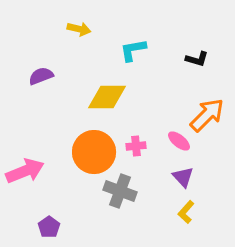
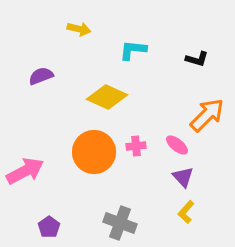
cyan L-shape: rotated 16 degrees clockwise
yellow diamond: rotated 24 degrees clockwise
pink ellipse: moved 2 px left, 4 px down
pink arrow: rotated 6 degrees counterclockwise
gray cross: moved 32 px down
